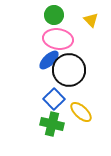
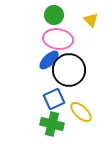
blue square: rotated 20 degrees clockwise
